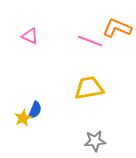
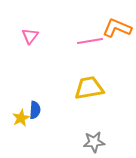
pink triangle: rotated 42 degrees clockwise
pink line: rotated 30 degrees counterclockwise
blue semicircle: rotated 18 degrees counterclockwise
yellow star: moved 2 px left
gray star: moved 1 px left, 1 px down
